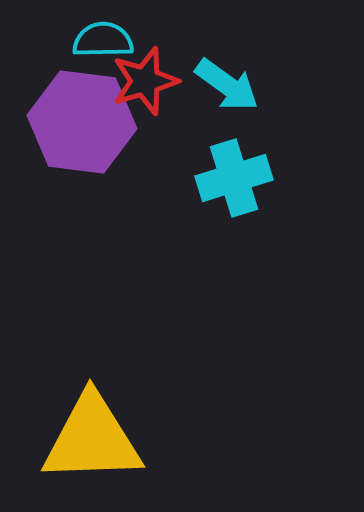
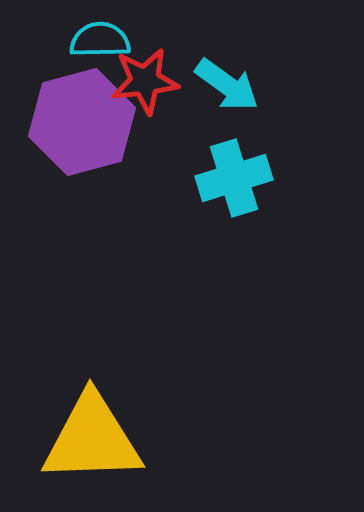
cyan semicircle: moved 3 px left
red star: rotated 10 degrees clockwise
purple hexagon: rotated 22 degrees counterclockwise
